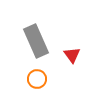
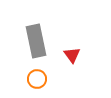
gray rectangle: rotated 12 degrees clockwise
